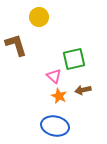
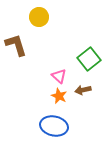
green square: moved 15 px right; rotated 25 degrees counterclockwise
pink triangle: moved 5 px right
blue ellipse: moved 1 px left
